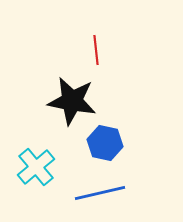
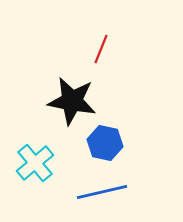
red line: moved 5 px right, 1 px up; rotated 28 degrees clockwise
cyan cross: moved 1 px left, 4 px up
blue line: moved 2 px right, 1 px up
